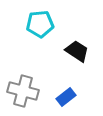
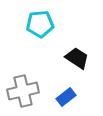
black trapezoid: moved 7 px down
gray cross: rotated 28 degrees counterclockwise
